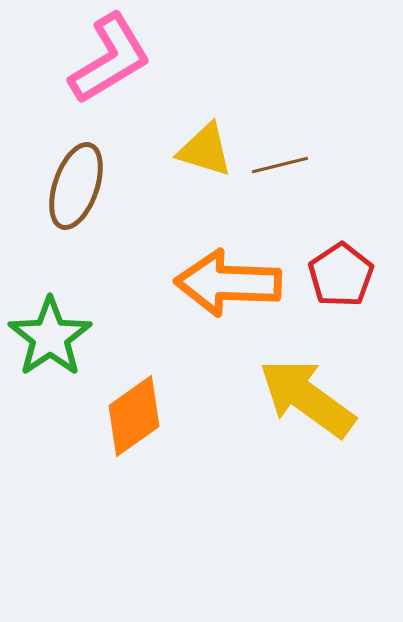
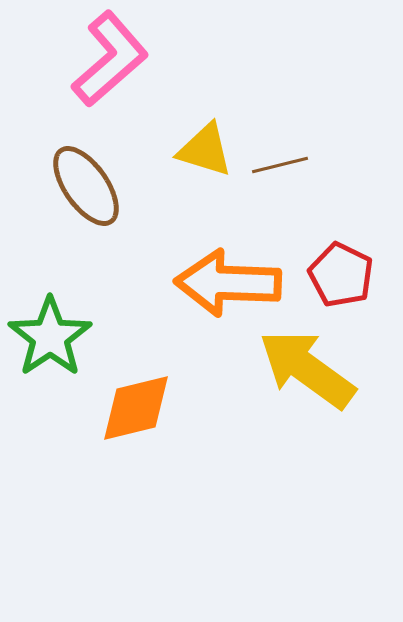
pink L-shape: rotated 10 degrees counterclockwise
brown ellipse: moved 10 px right; rotated 54 degrees counterclockwise
red pentagon: rotated 12 degrees counterclockwise
yellow arrow: moved 29 px up
orange diamond: moved 2 px right, 8 px up; rotated 22 degrees clockwise
